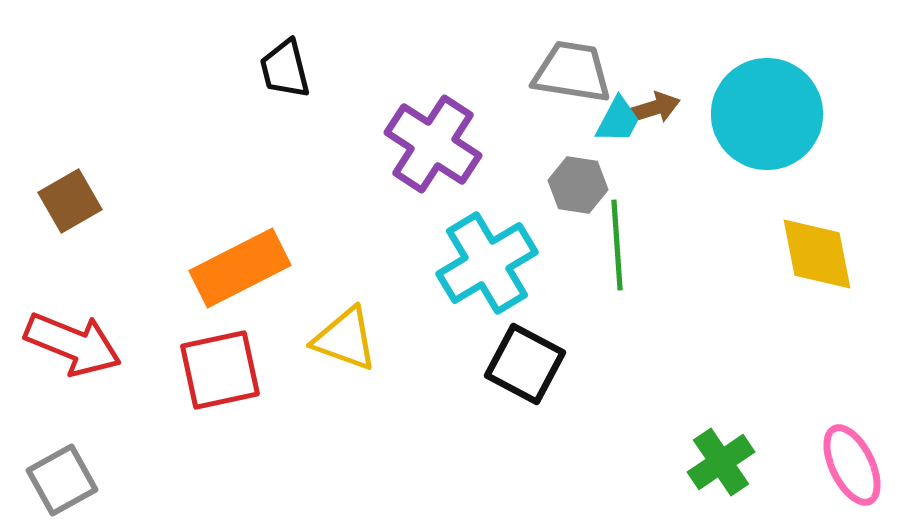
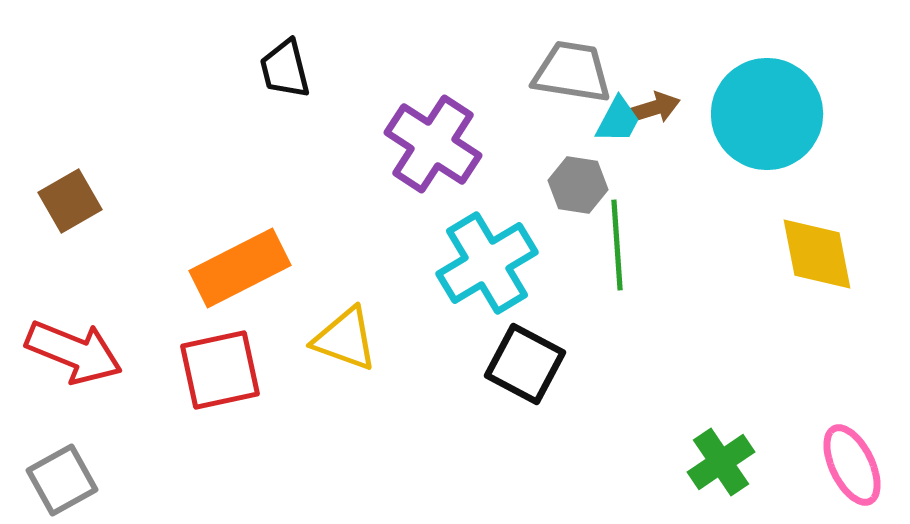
red arrow: moved 1 px right, 8 px down
